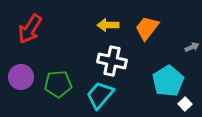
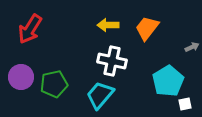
green pentagon: moved 4 px left; rotated 8 degrees counterclockwise
white square: rotated 32 degrees clockwise
